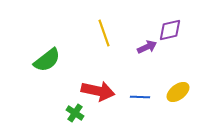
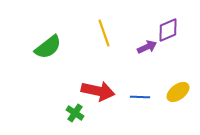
purple diamond: moved 2 px left; rotated 10 degrees counterclockwise
green semicircle: moved 1 px right, 13 px up
